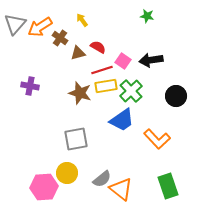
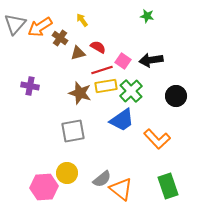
gray square: moved 3 px left, 8 px up
